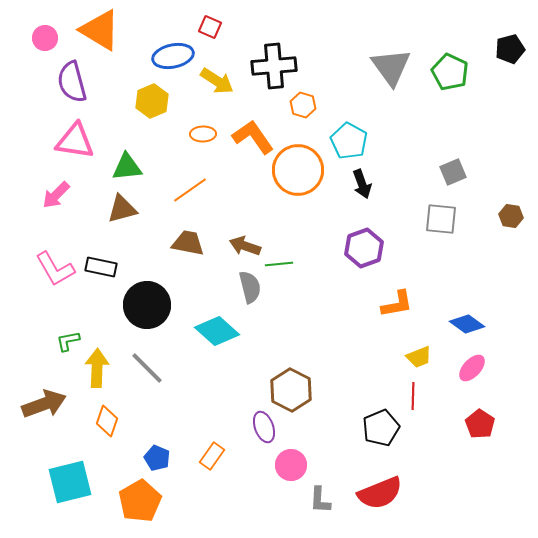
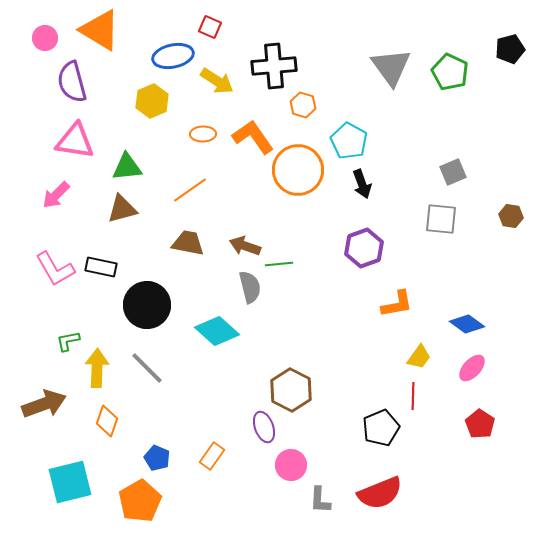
yellow trapezoid at (419, 357): rotated 32 degrees counterclockwise
